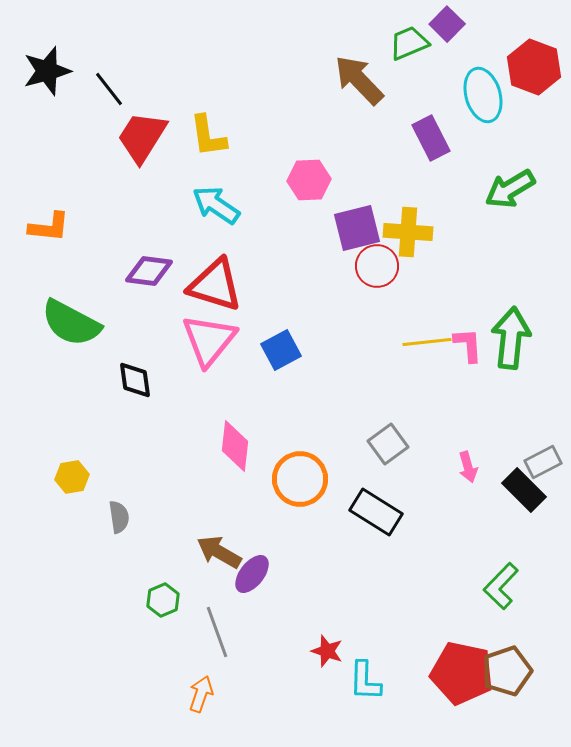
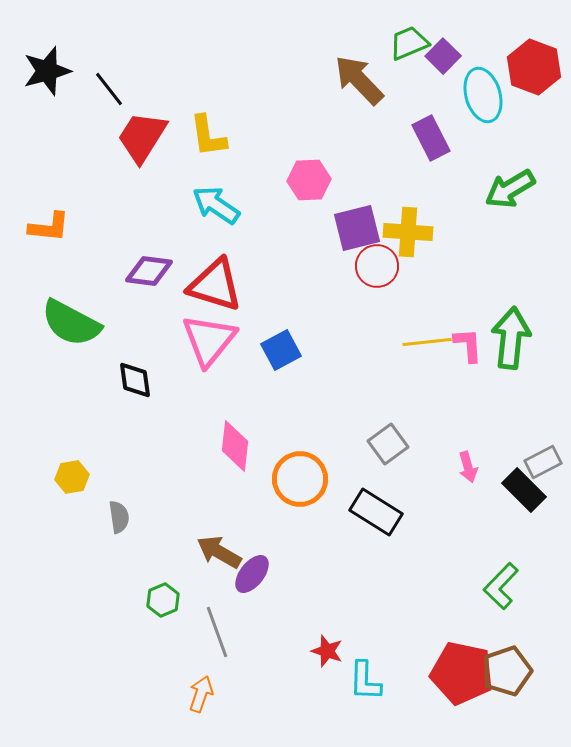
purple square at (447, 24): moved 4 px left, 32 px down
